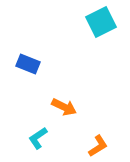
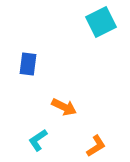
blue rectangle: rotated 75 degrees clockwise
cyan L-shape: moved 2 px down
orange L-shape: moved 2 px left
